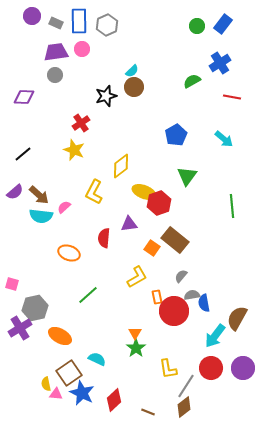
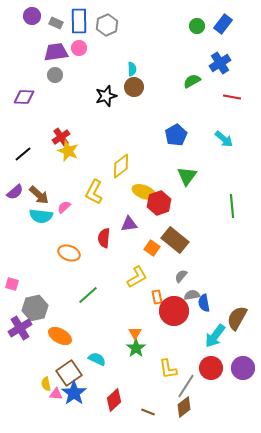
pink circle at (82, 49): moved 3 px left, 1 px up
cyan semicircle at (132, 71): moved 2 px up; rotated 48 degrees counterclockwise
red cross at (81, 123): moved 20 px left, 14 px down
yellow star at (74, 150): moved 6 px left, 1 px down
blue star at (82, 393): moved 8 px left; rotated 10 degrees clockwise
